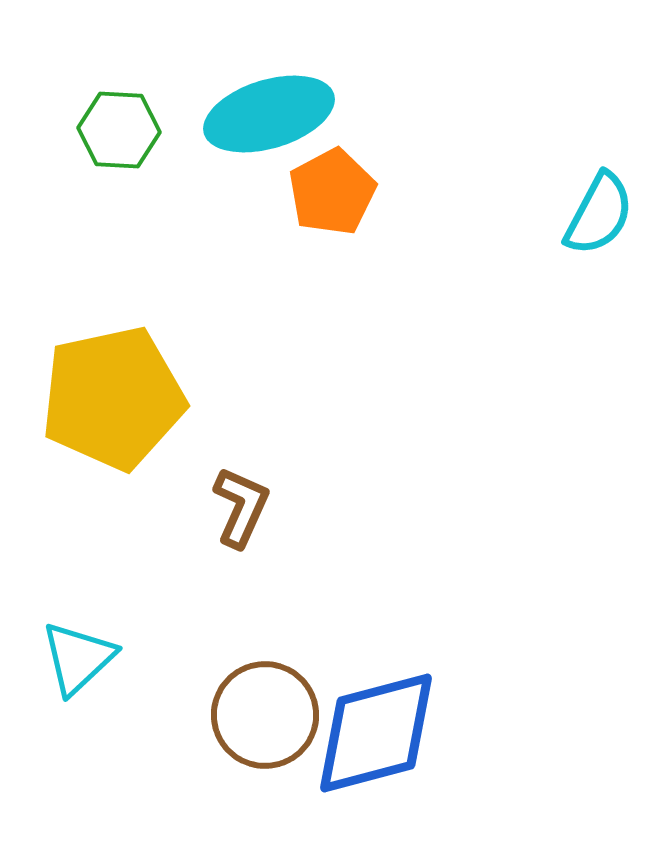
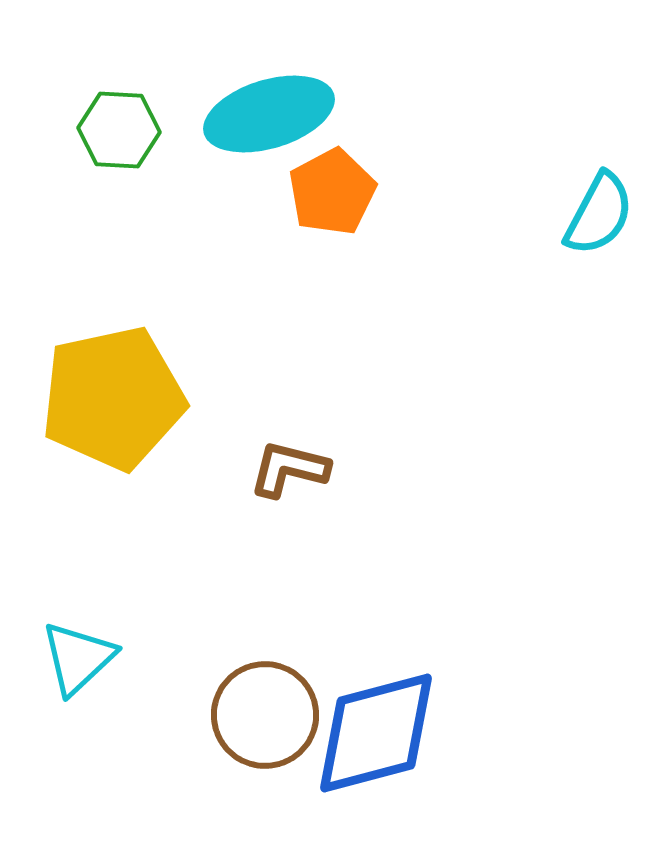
brown L-shape: moved 48 px right, 38 px up; rotated 100 degrees counterclockwise
